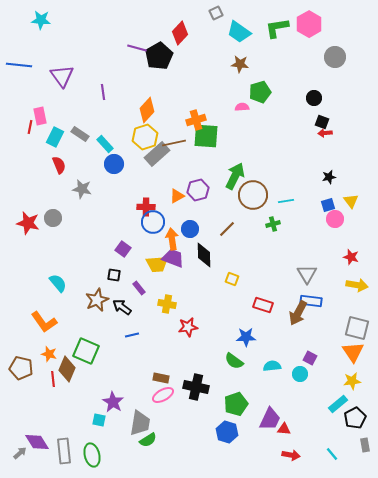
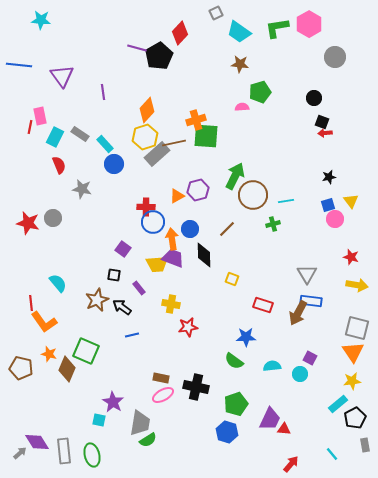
yellow cross at (167, 304): moved 4 px right
red line at (53, 379): moved 22 px left, 76 px up
red arrow at (291, 455): moved 9 px down; rotated 60 degrees counterclockwise
